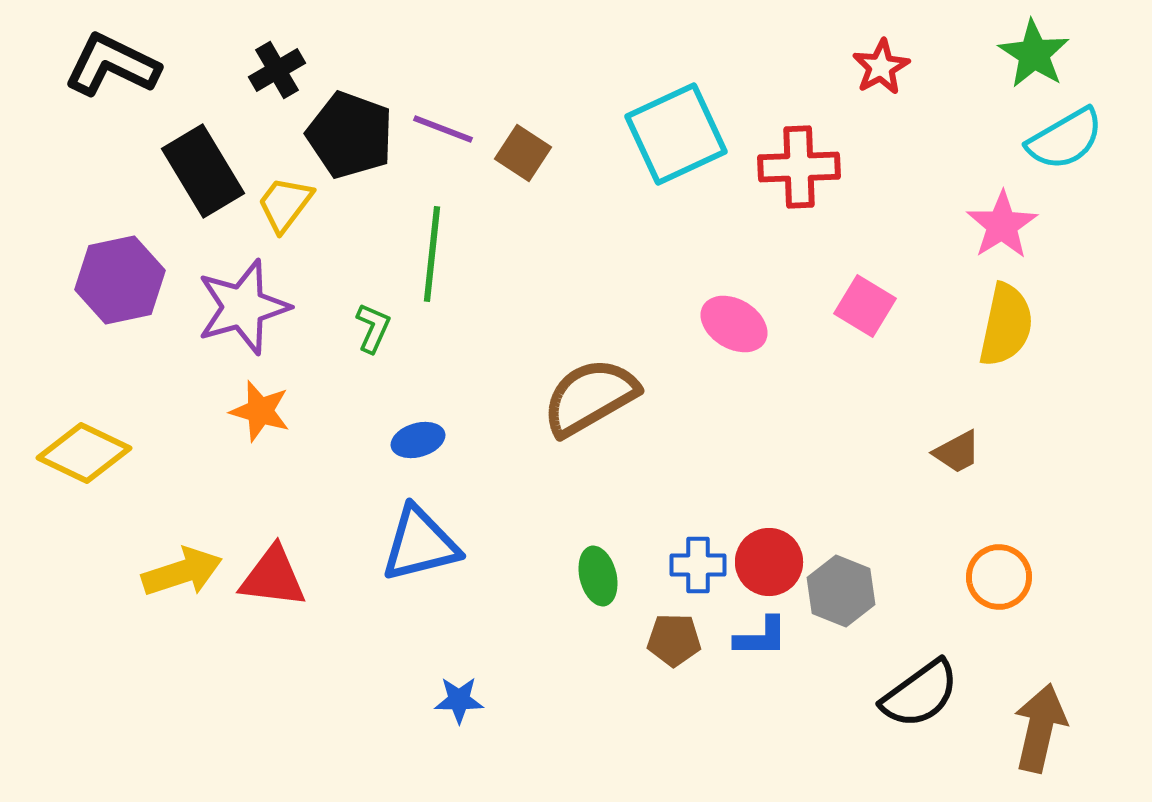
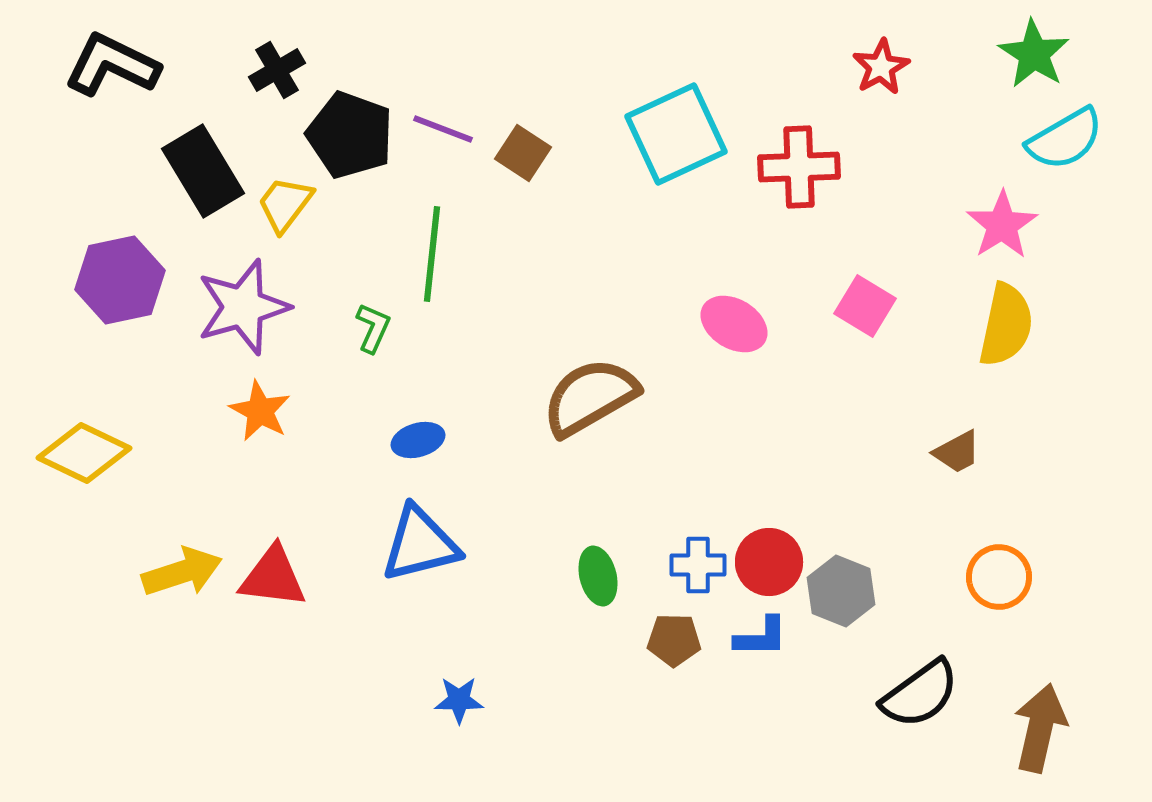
orange star: rotated 12 degrees clockwise
